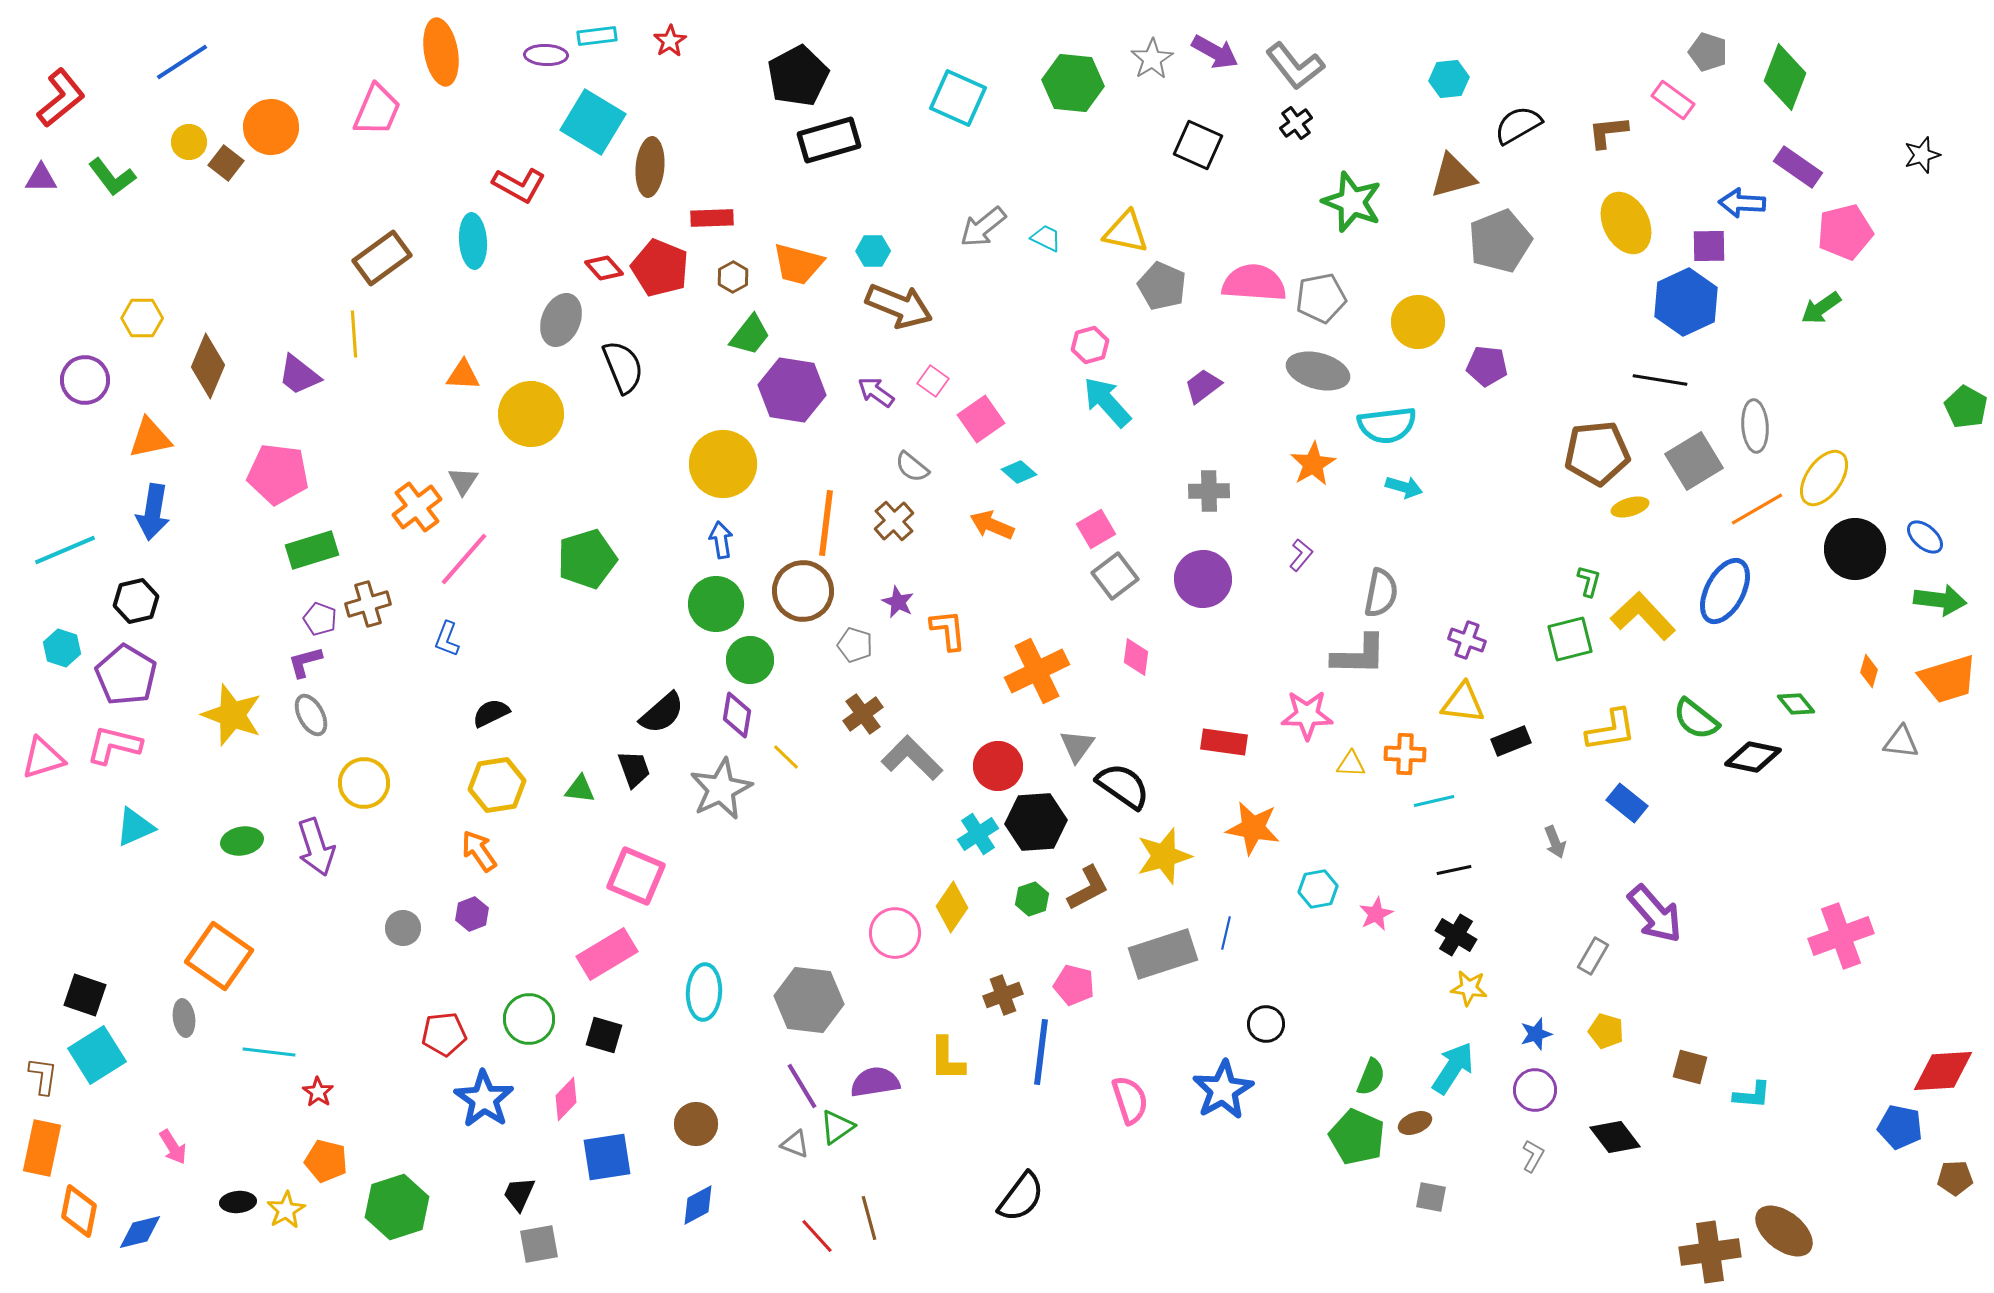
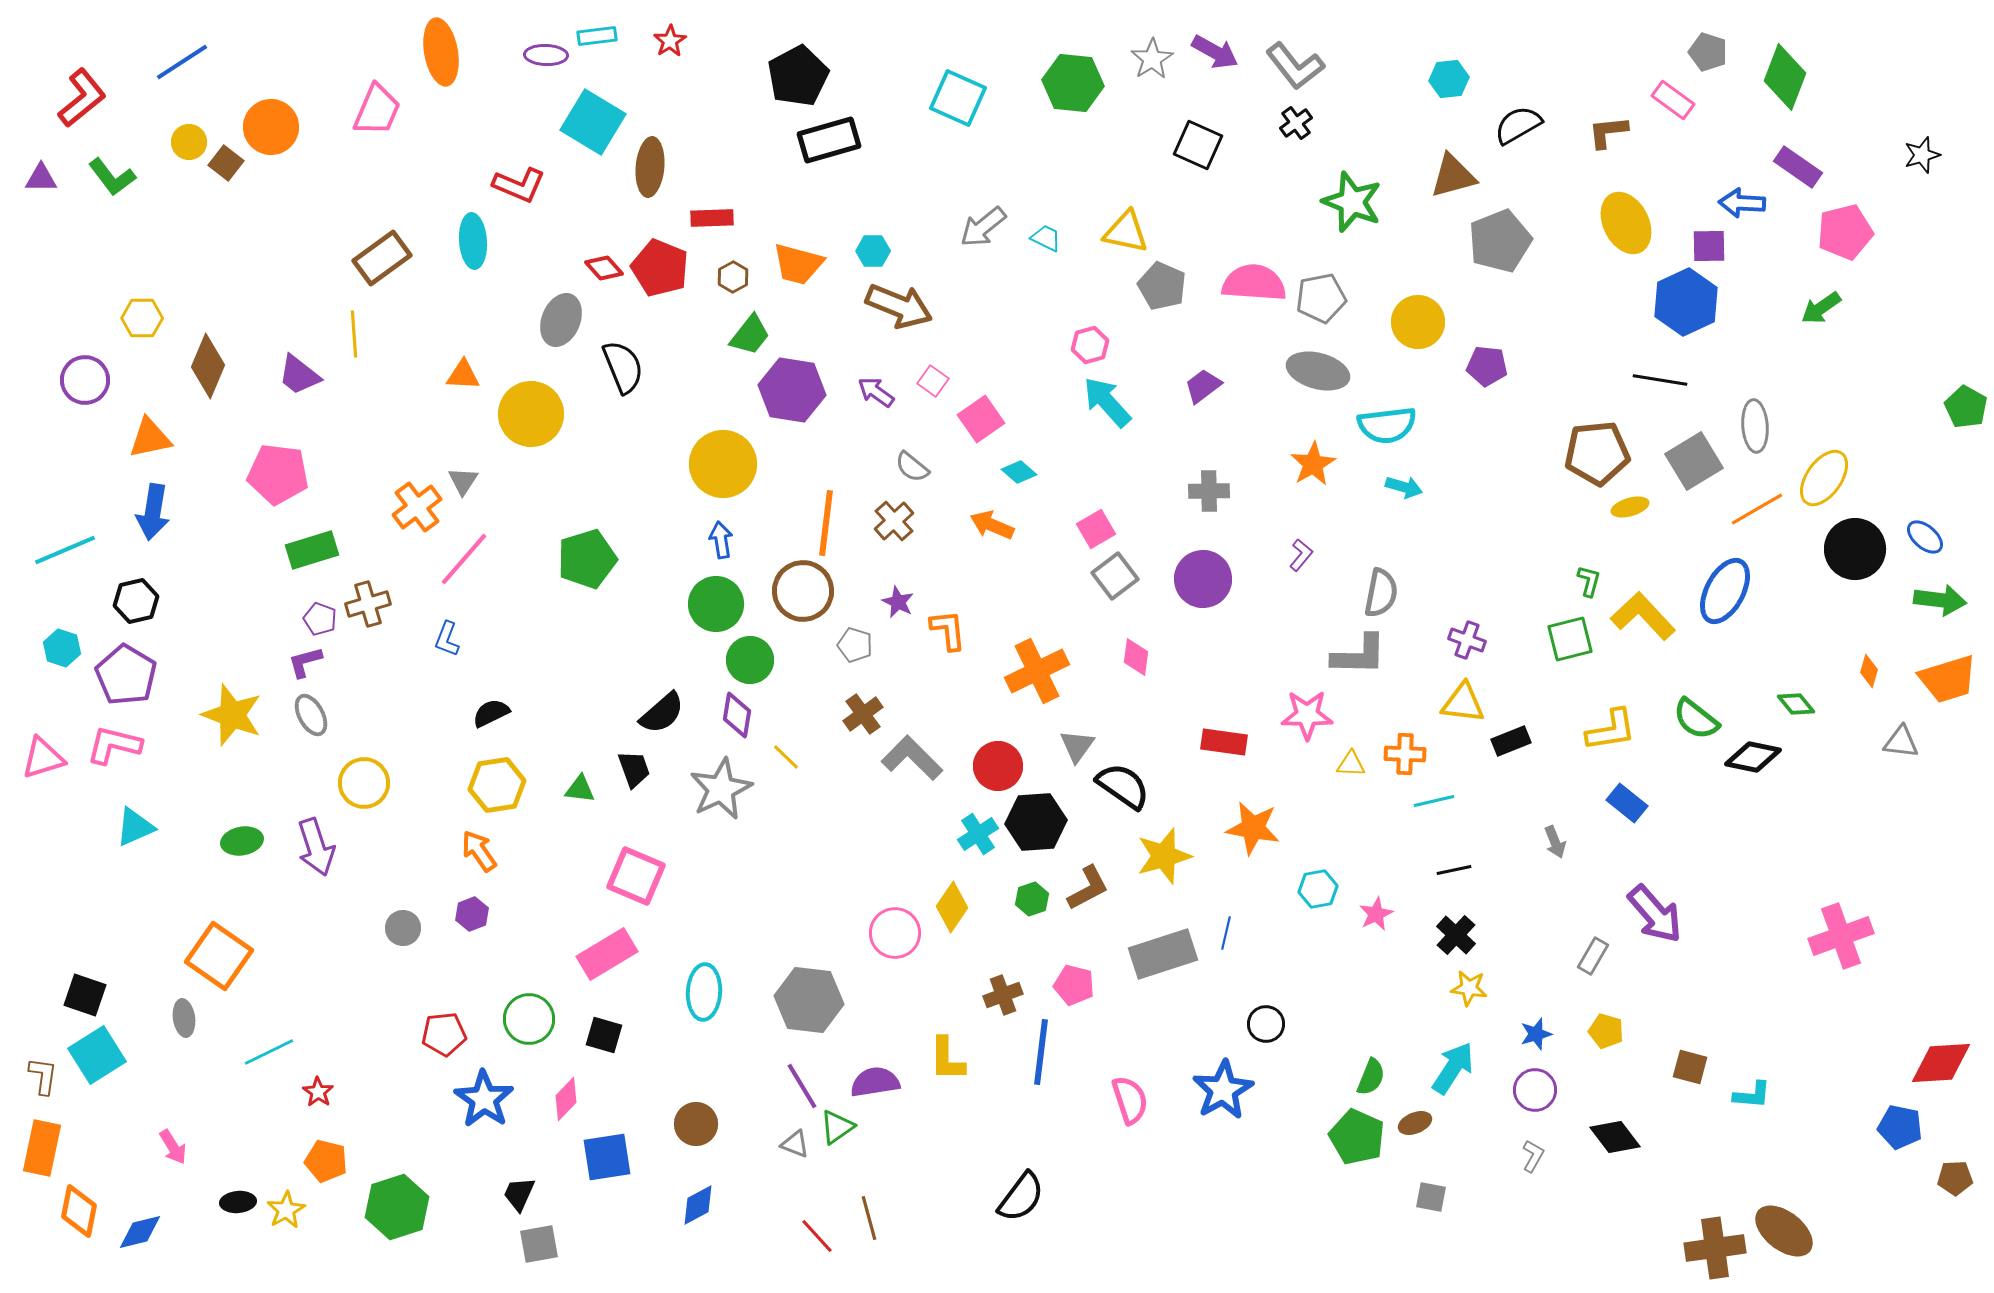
red L-shape at (61, 98): moved 21 px right
red L-shape at (519, 185): rotated 6 degrees counterclockwise
black cross at (1456, 935): rotated 12 degrees clockwise
cyan line at (269, 1052): rotated 33 degrees counterclockwise
red diamond at (1943, 1071): moved 2 px left, 8 px up
brown cross at (1710, 1252): moved 5 px right, 4 px up
